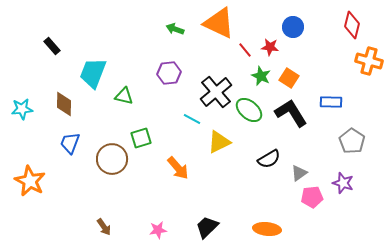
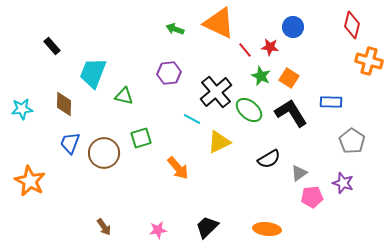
brown circle: moved 8 px left, 6 px up
